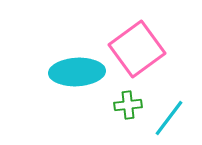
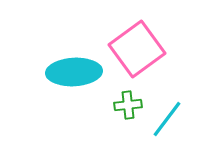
cyan ellipse: moved 3 px left
cyan line: moved 2 px left, 1 px down
